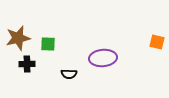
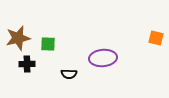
orange square: moved 1 px left, 4 px up
